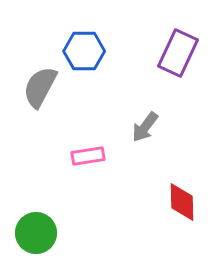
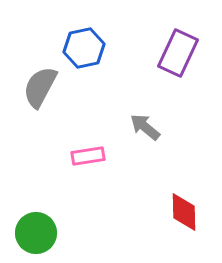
blue hexagon: moved 3 px up; rotated 12 degrees counterclockwise
gray arrow: rotated 92 degrees clockwise
red diamond: moved 2 px right, 10 px down
